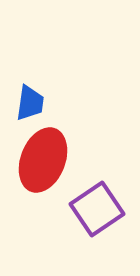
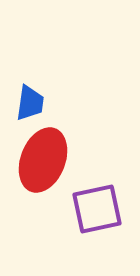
purple square: rotated 22 degrees clockwise
